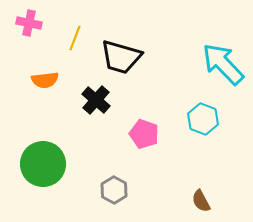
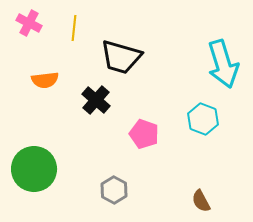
pink cross: rotated 15 degrees clockwise
yellow line: moved 1 px left, 10 px up; rotated 15 degrees counterclockwise
cyan arrow: rotated 153 degrees counterclockwise
green circle: moved 9 px left, 5 px down
